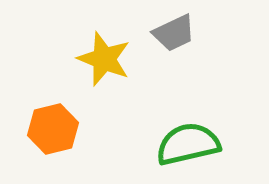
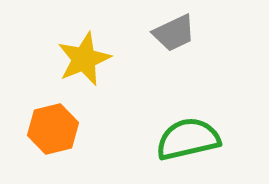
yellow star: moved 20 px left; rotated 28 degrees clockwise
green semicircle: moved 5 px up
